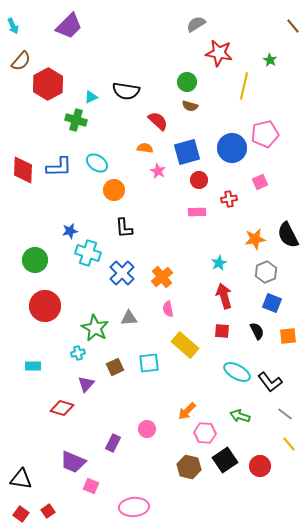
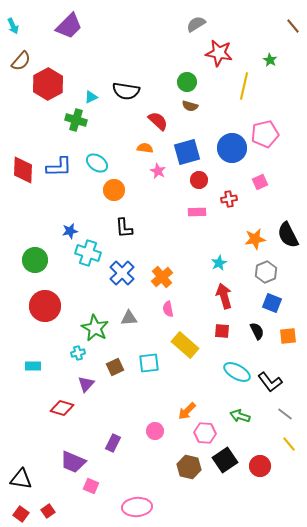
pink circle at (147, 429): moved 8 px right, 2 px down
pink ellipse at (134, 507): moved 3 px right
